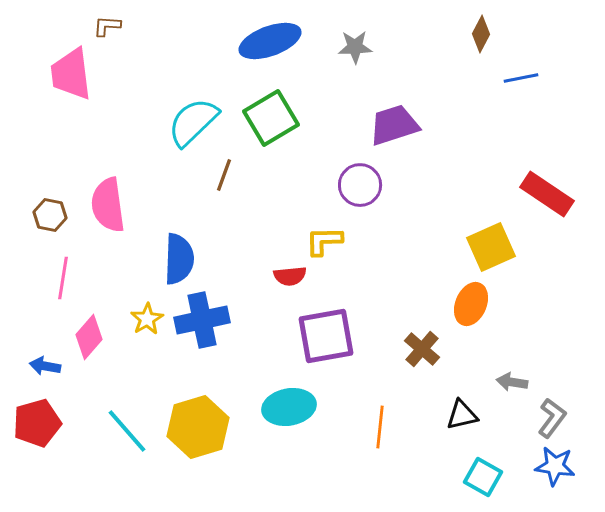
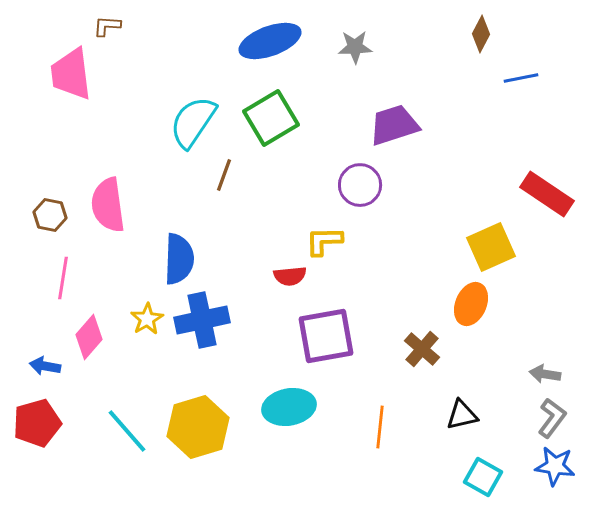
cyan semicircle: rotated 12 degrees counterclockwise
gray arrow: moved 33 px right, 8 px up
